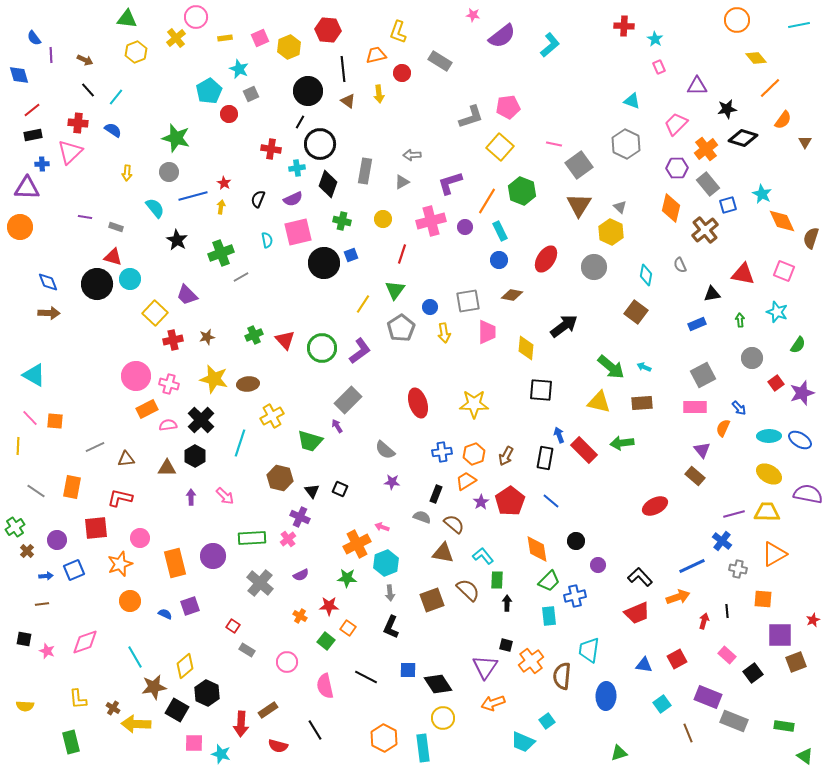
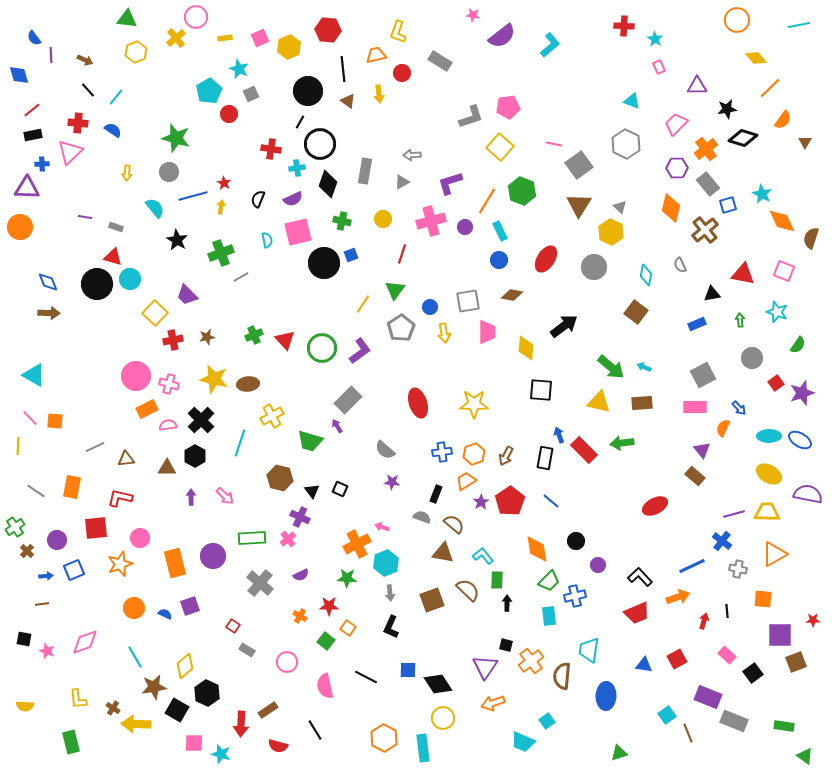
orange circle at (130, 601): moved 4 px right, 7 px down
red star at (813, 620): rotated 24 degrees clockwise
cyan square at (662, 704): moved 5 px right, 11 px down
